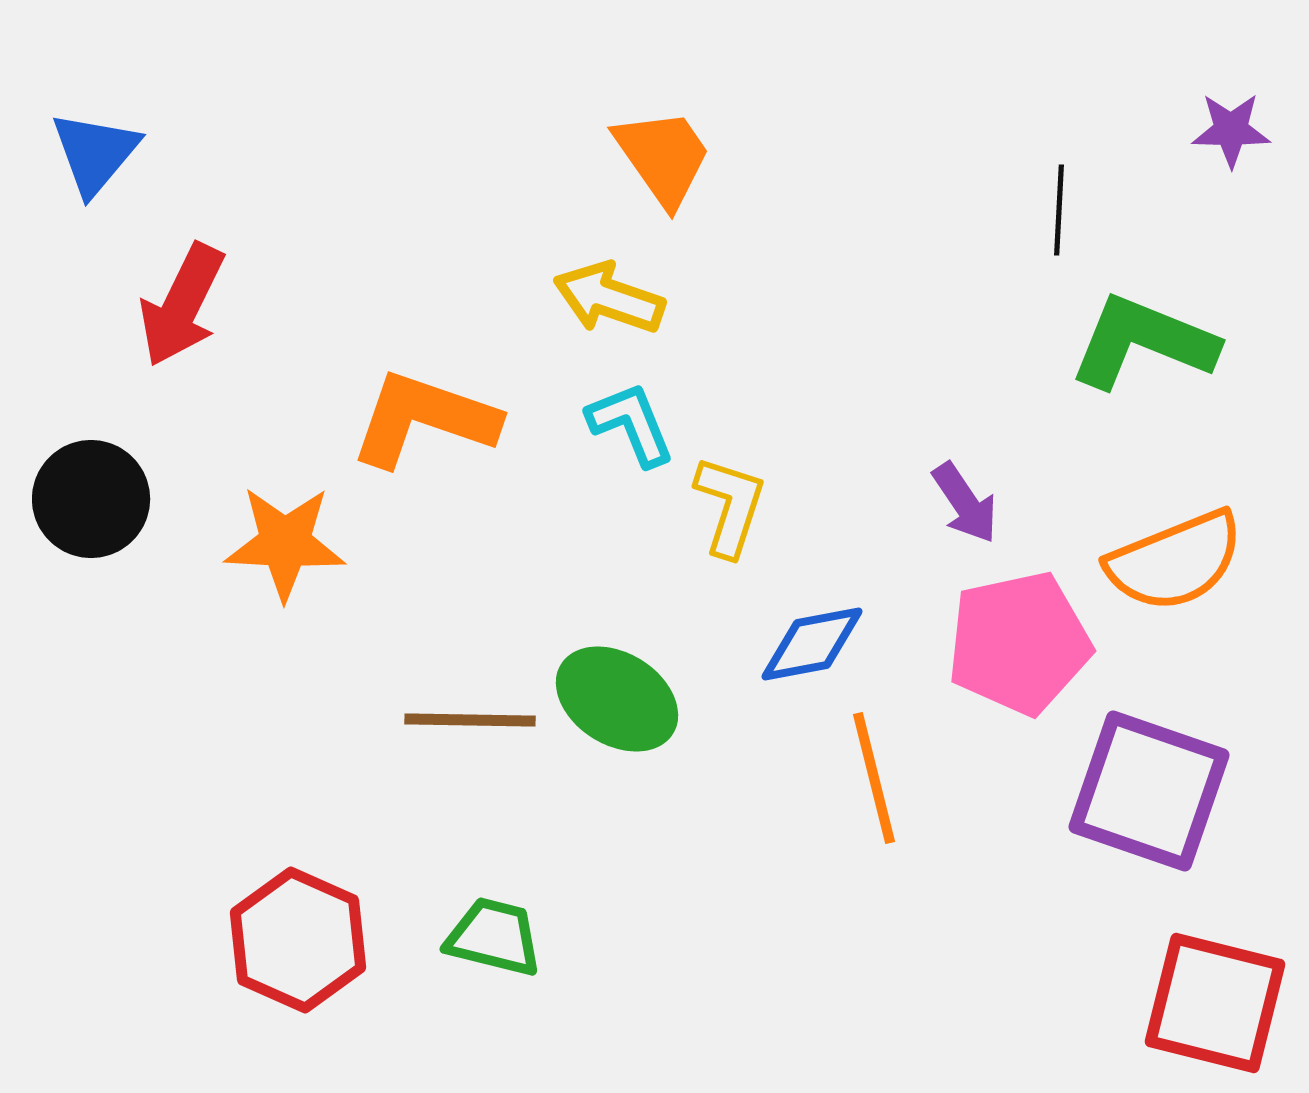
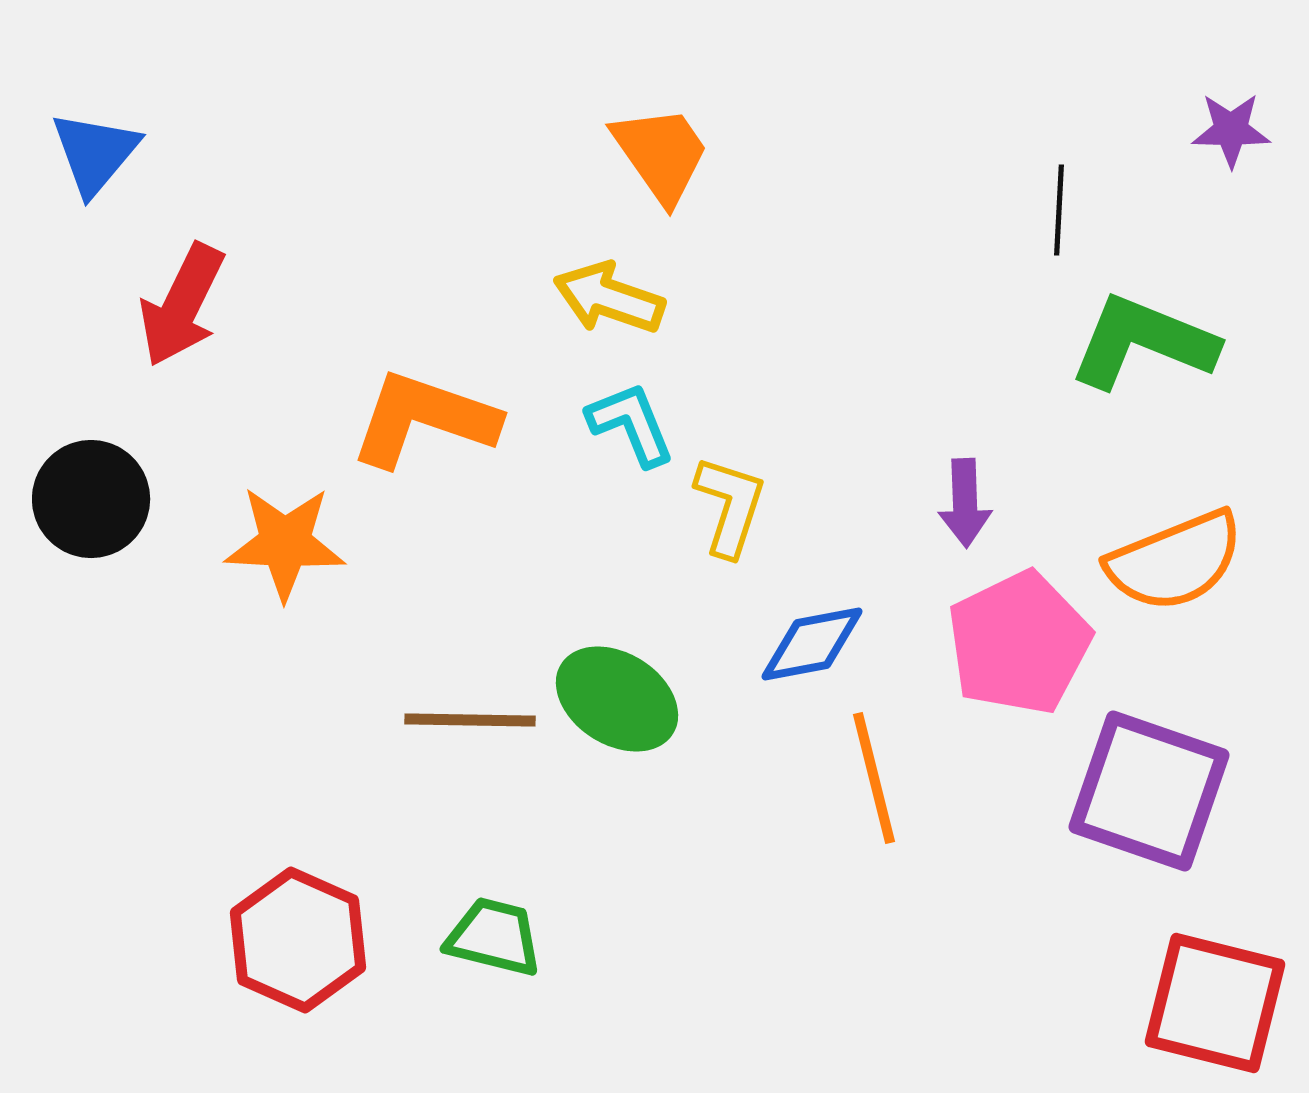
orange trapezoid: moved 2 px left, 3 px up
purple arrow: rotated 32 degrees clockwise
pink pentagon: rotated 14 degrees counterclockwise
